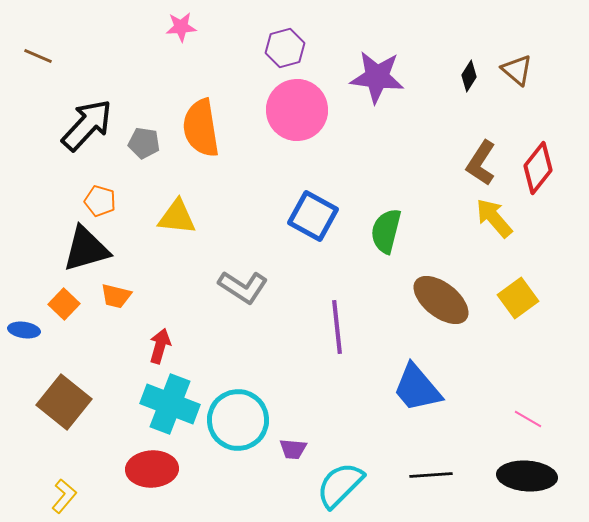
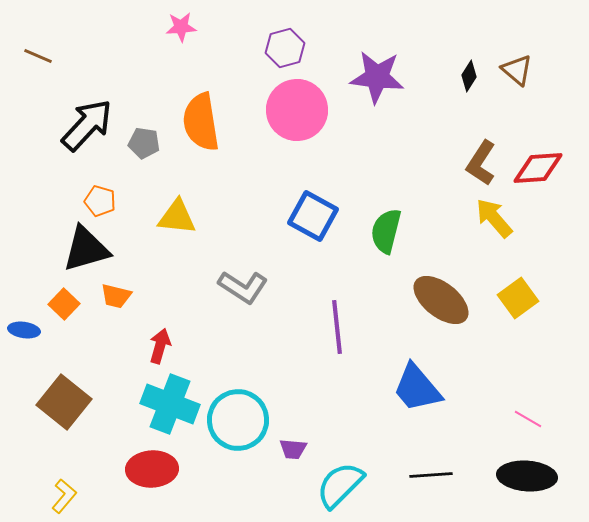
orange semicircle: moved 6 px up
red diamond: rotated 48 degrees clockwise
